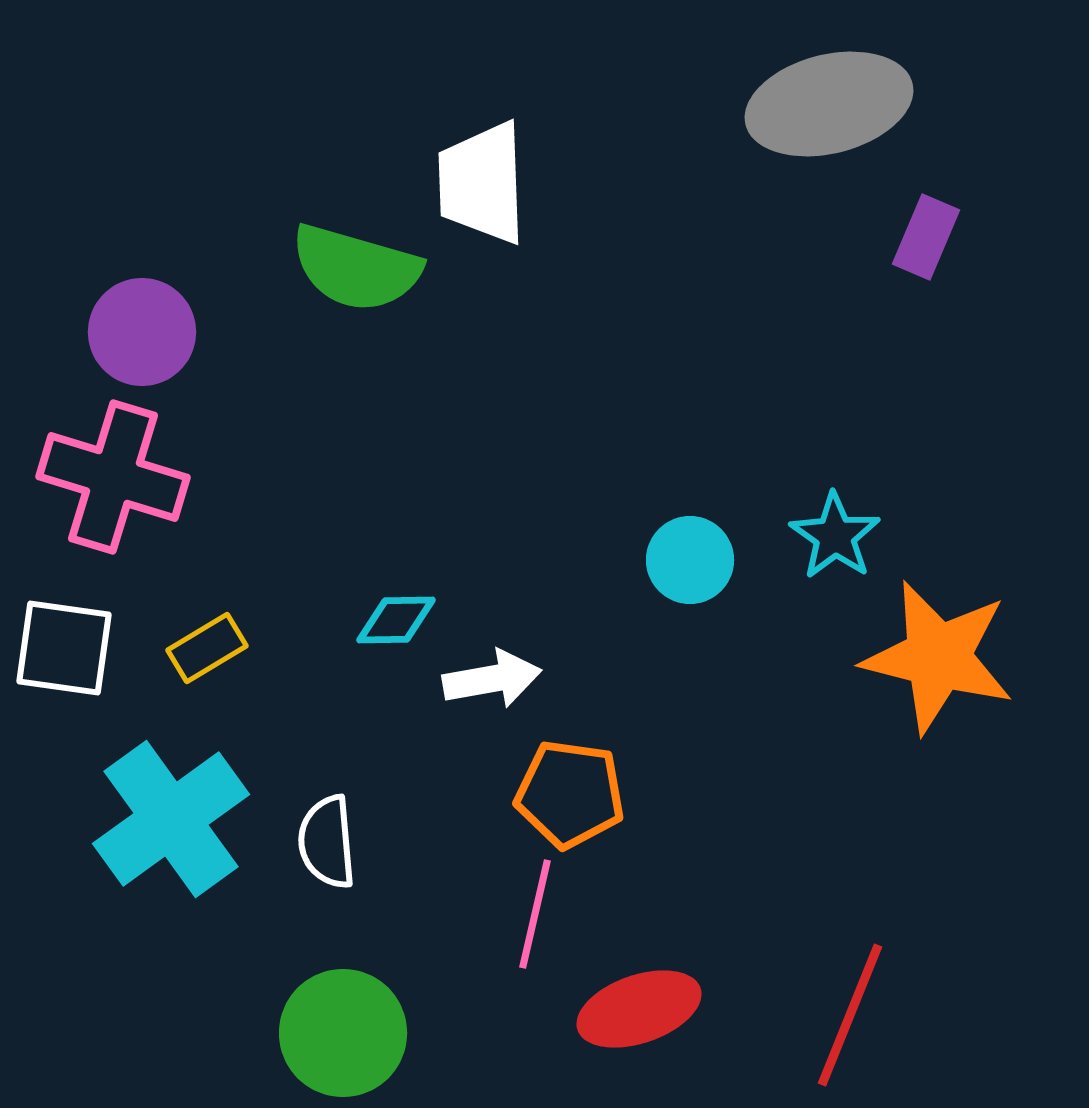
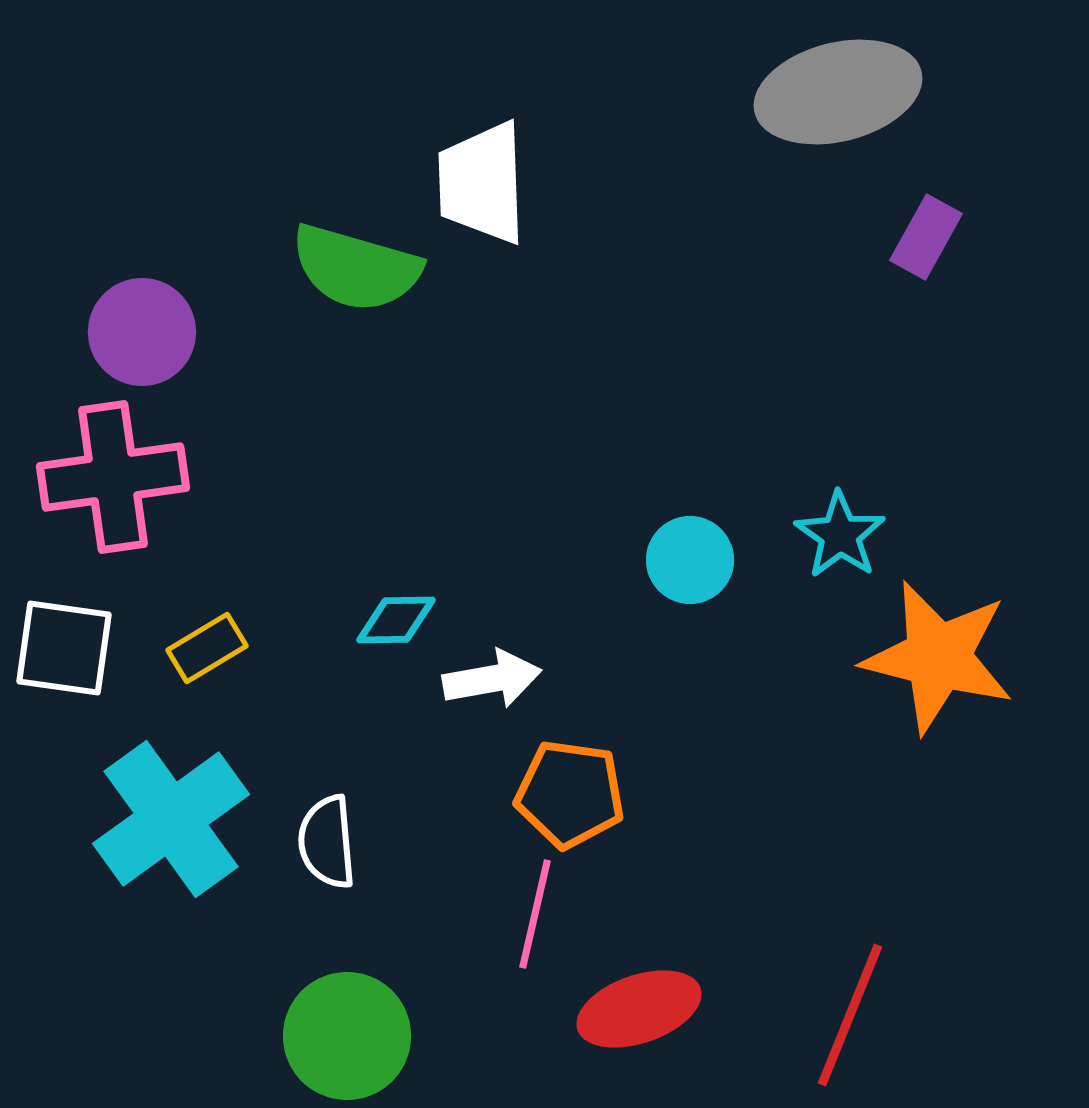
gray ellipse: moved 9 px right, 12 px up
purple rectangle: rotated 6 degrees clockwise
pink cross: rotated 25 degrees counterclockwise
cyan star: moved 5 px right, 1 px up
green circle: moved 4 px right, 3 px down
